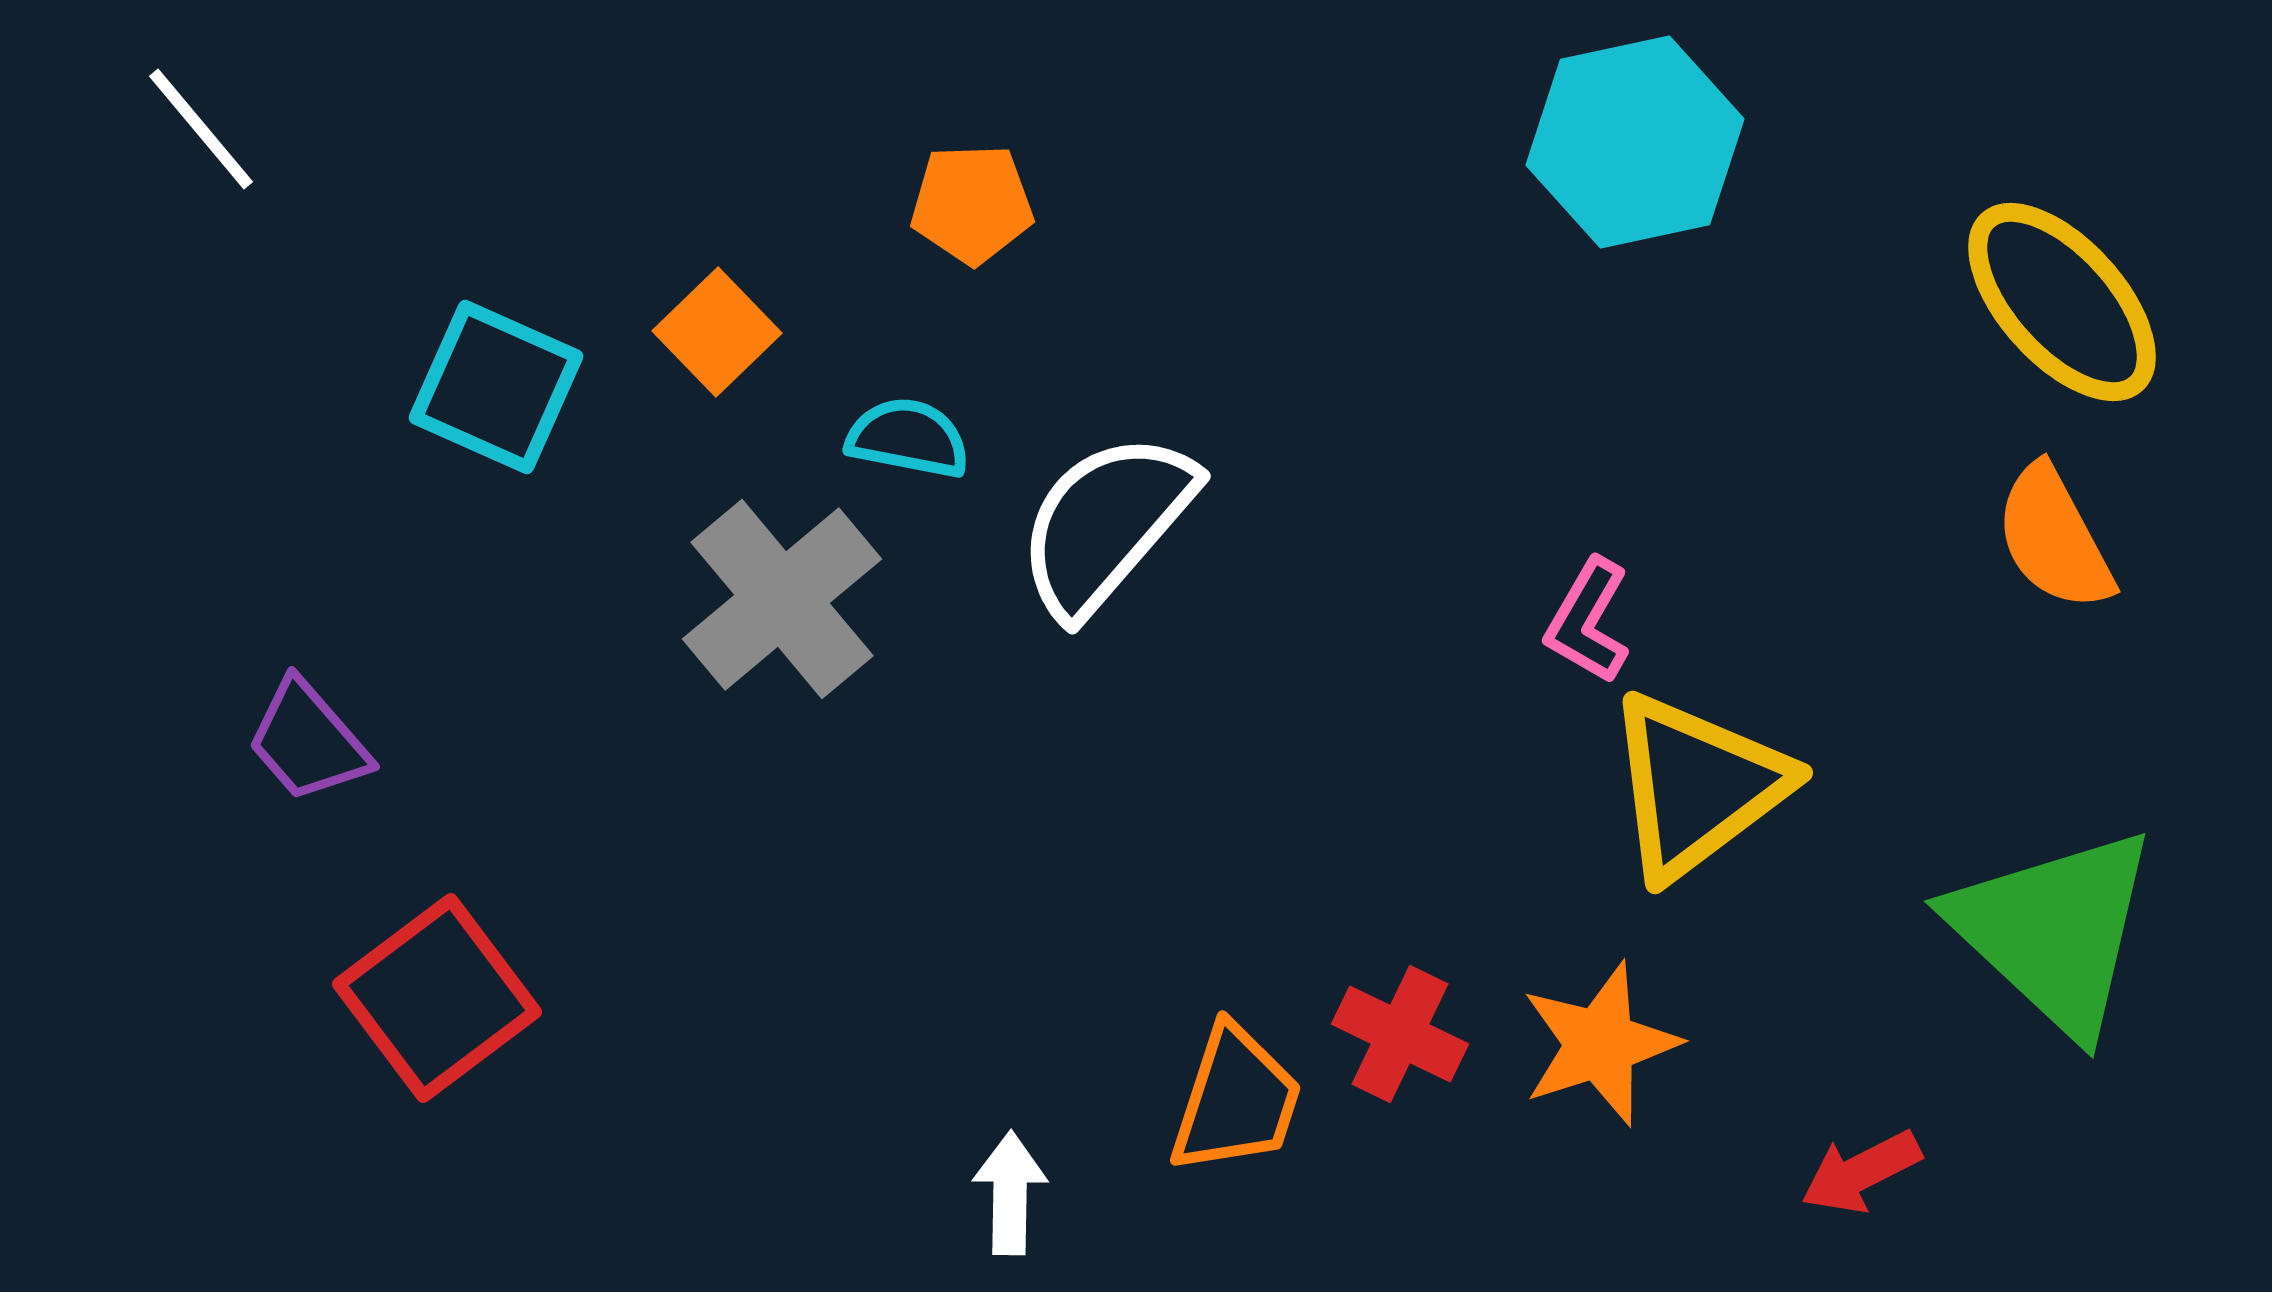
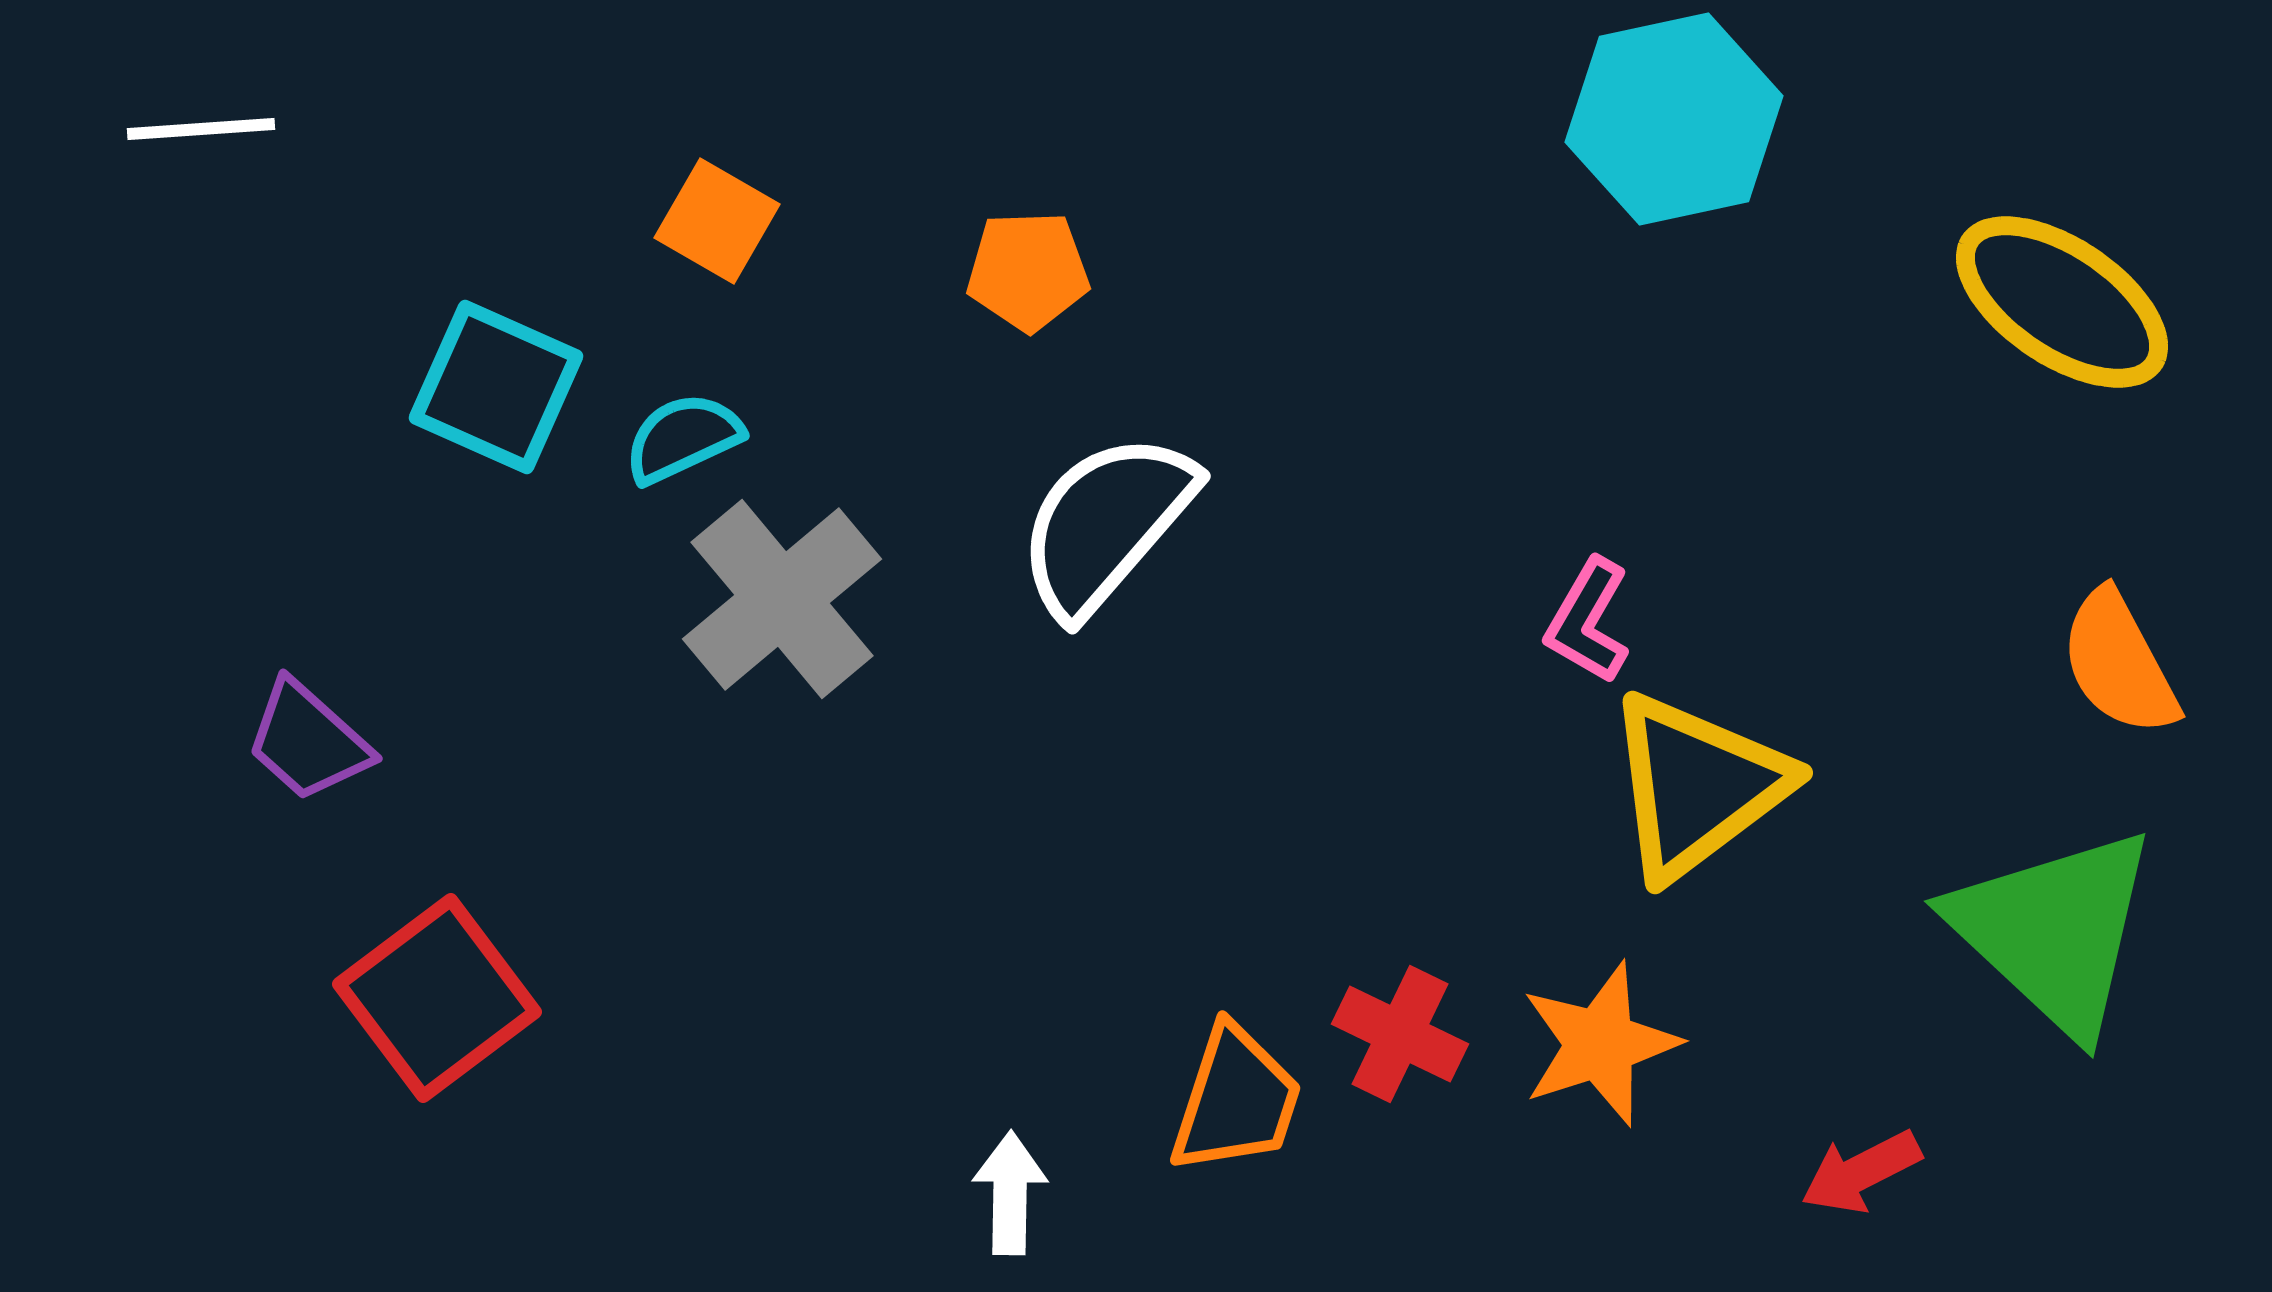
white line: rotated 54 degrees counterclockwise
cyan hexagon: moved 39 px right, 23 px up
orange pentagon: moved 56 px right, 67 px down
yellow ellipse: rotated 14 degrees counterclockwise
orange square: moved 111 px up; rotated 16 degrees counterclockwise
cyan semicircle: moved 225 px left; rotated 36 degrees counterclockwise
orange semicircle: moved 65 px right, 125 px down
purple trapezoid: rotated 7 degrees counterclockwise
